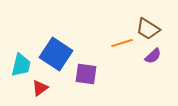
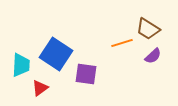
cyan trapezoid: rotated 10 degrees counterclockwise
